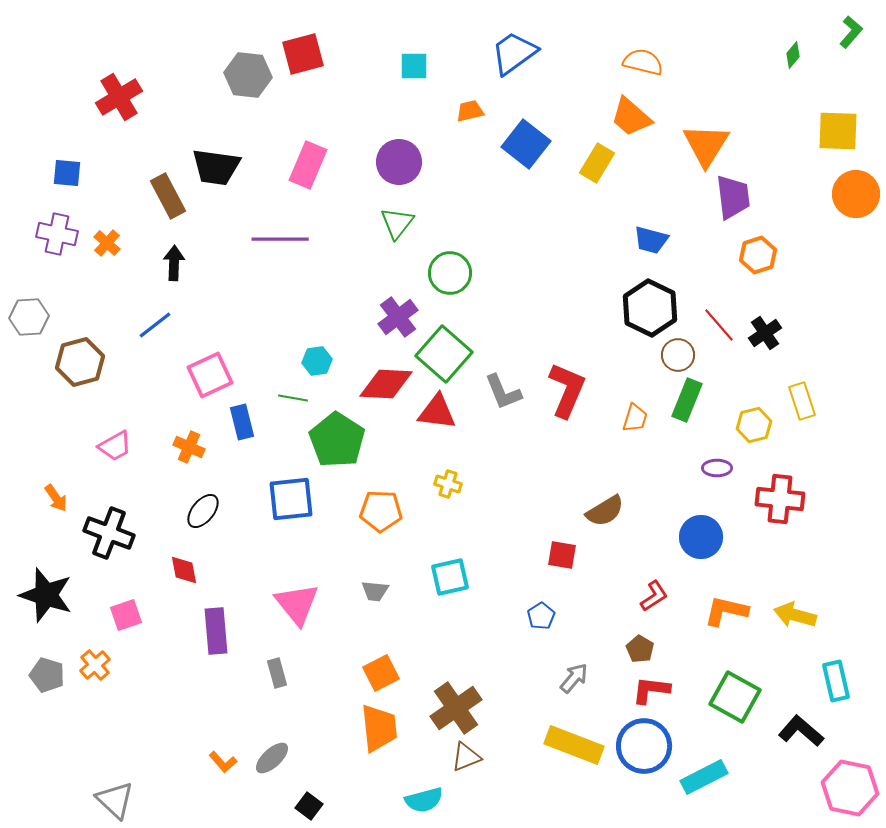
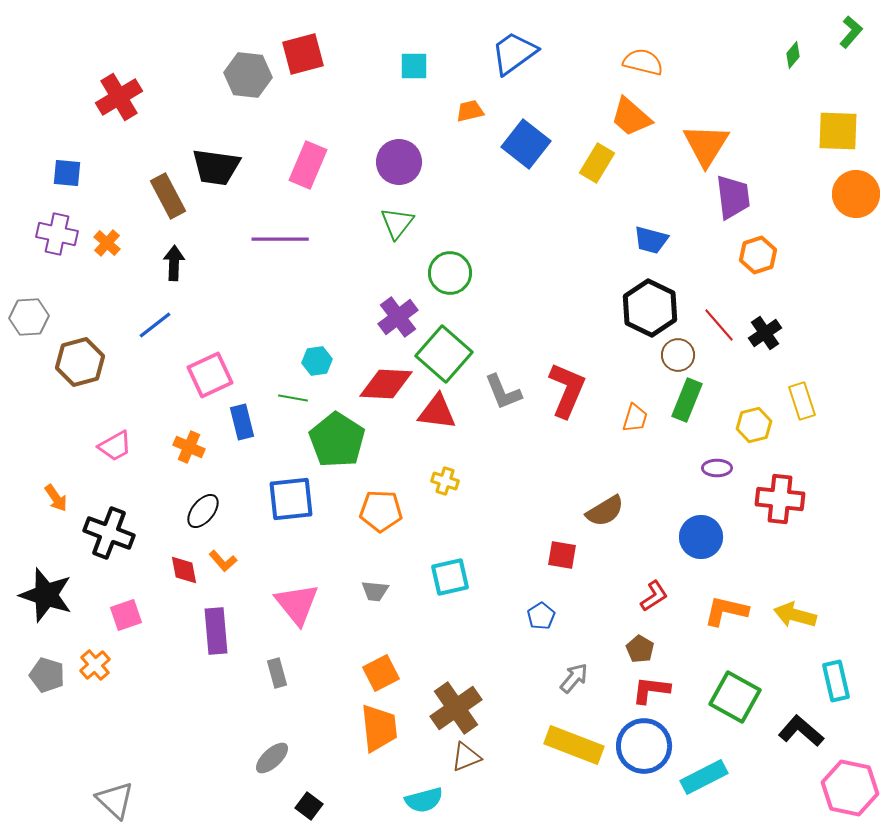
yellow cross at (448, 484): moved 3 px left, 3 px up
orange L-shape at (223, 762): moved 201 px up
